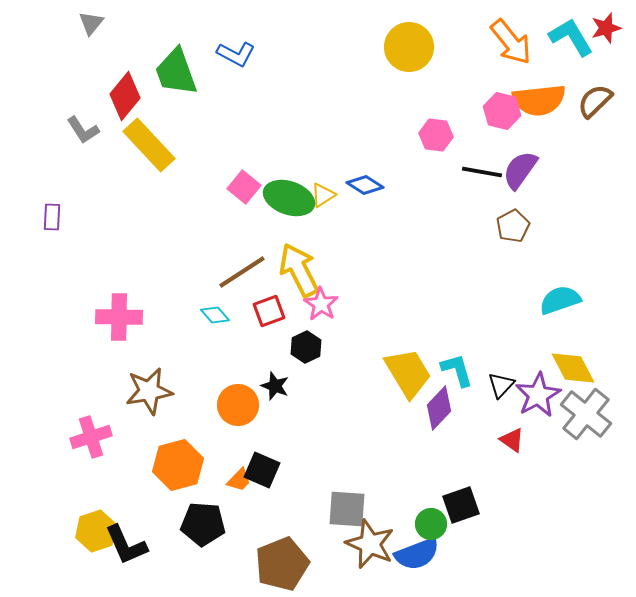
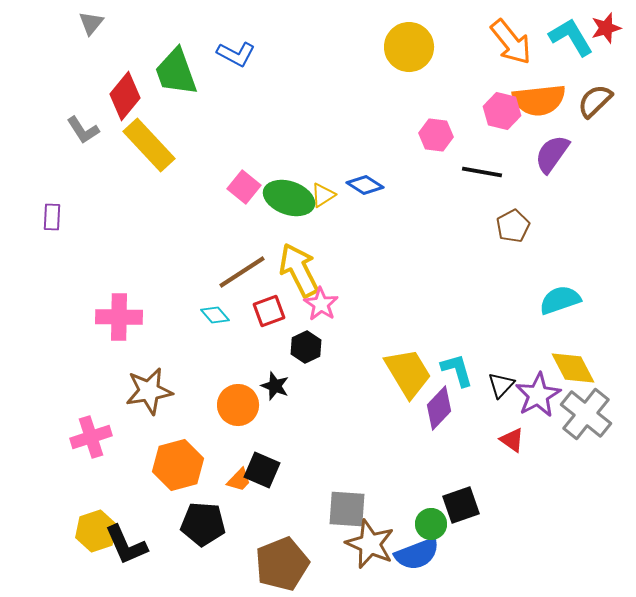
purple semicircle at (520, 170): moved 32 px right, 16 px up
